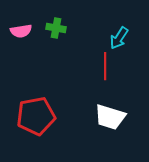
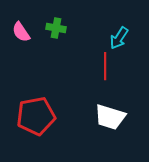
pink semicircle: moved 1 px down; rotated 65 degrees clockwise
